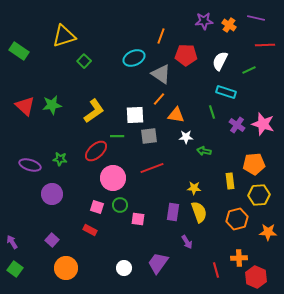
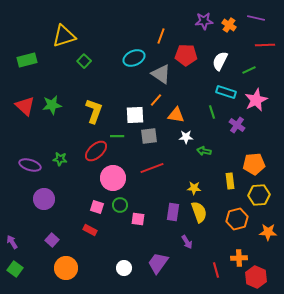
green rectangle at (19, 51): moved 8 px right, 9 px down; rotated 48 degrees counterclockwise
orange line at (159, 99): moved 3 px left, 1 px down
yellow L-shape at (94, 111): rotated 35 degrees counterclockwise
pink star at (263, 124): moved 7 px left, 24 px up; rotated 30 degrees clockwise
purple circle at (52, 194): moved 8 px left, 5 px down
